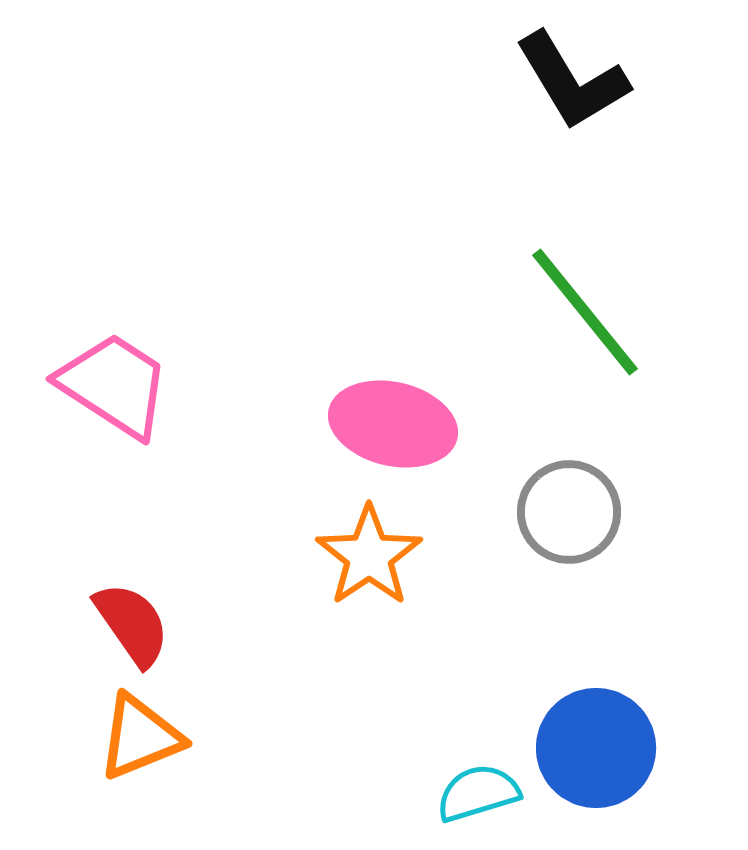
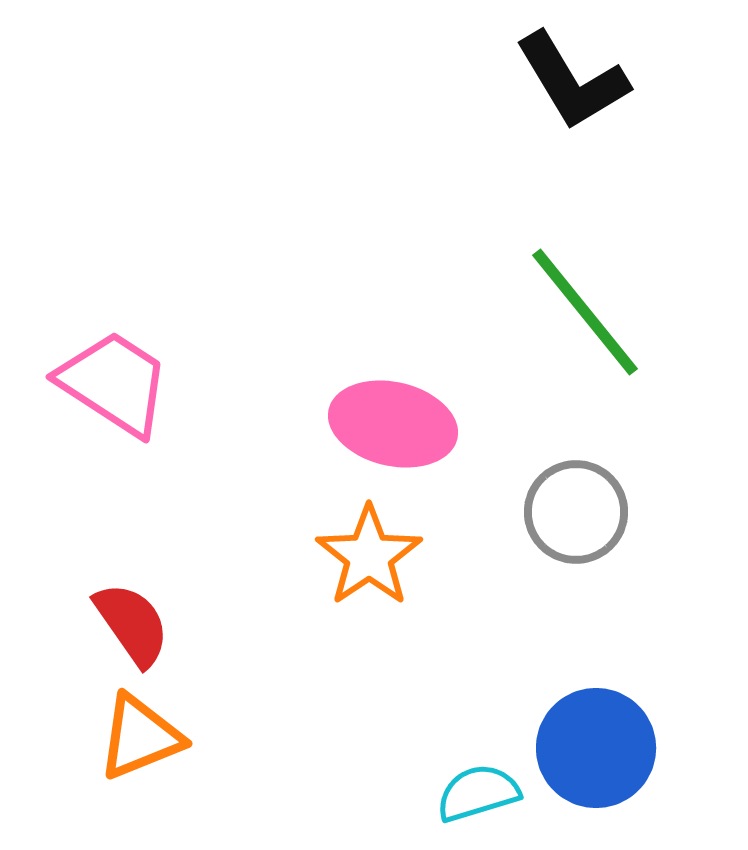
pink trapezoid: moved 2 px up
gray circle: moved 7 px right
